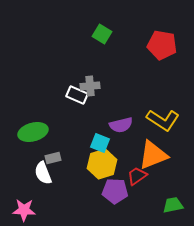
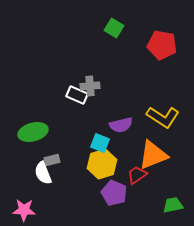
green square: moved 12 px right, 6 px up
yellow L-shape: moved 3 px up
gray rectangle: moved 1 px left, 2 px down
red trapezoid: moved 1 px up
purple pentagon: moved 1 px left, 2 px down; rotated 20 degrees clockwise
